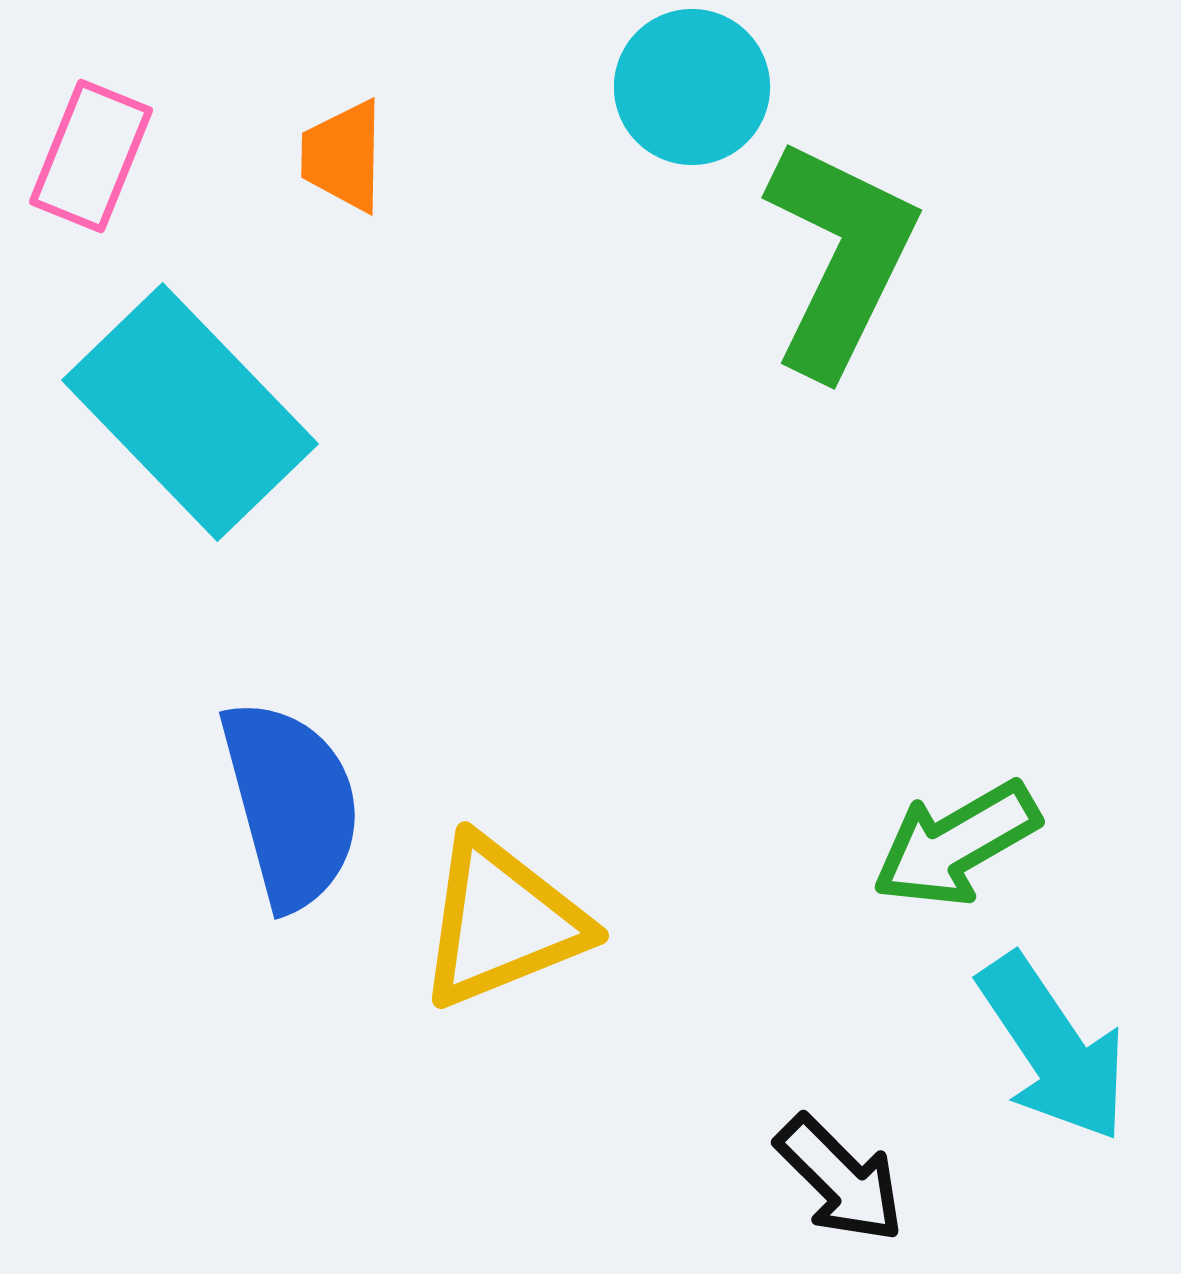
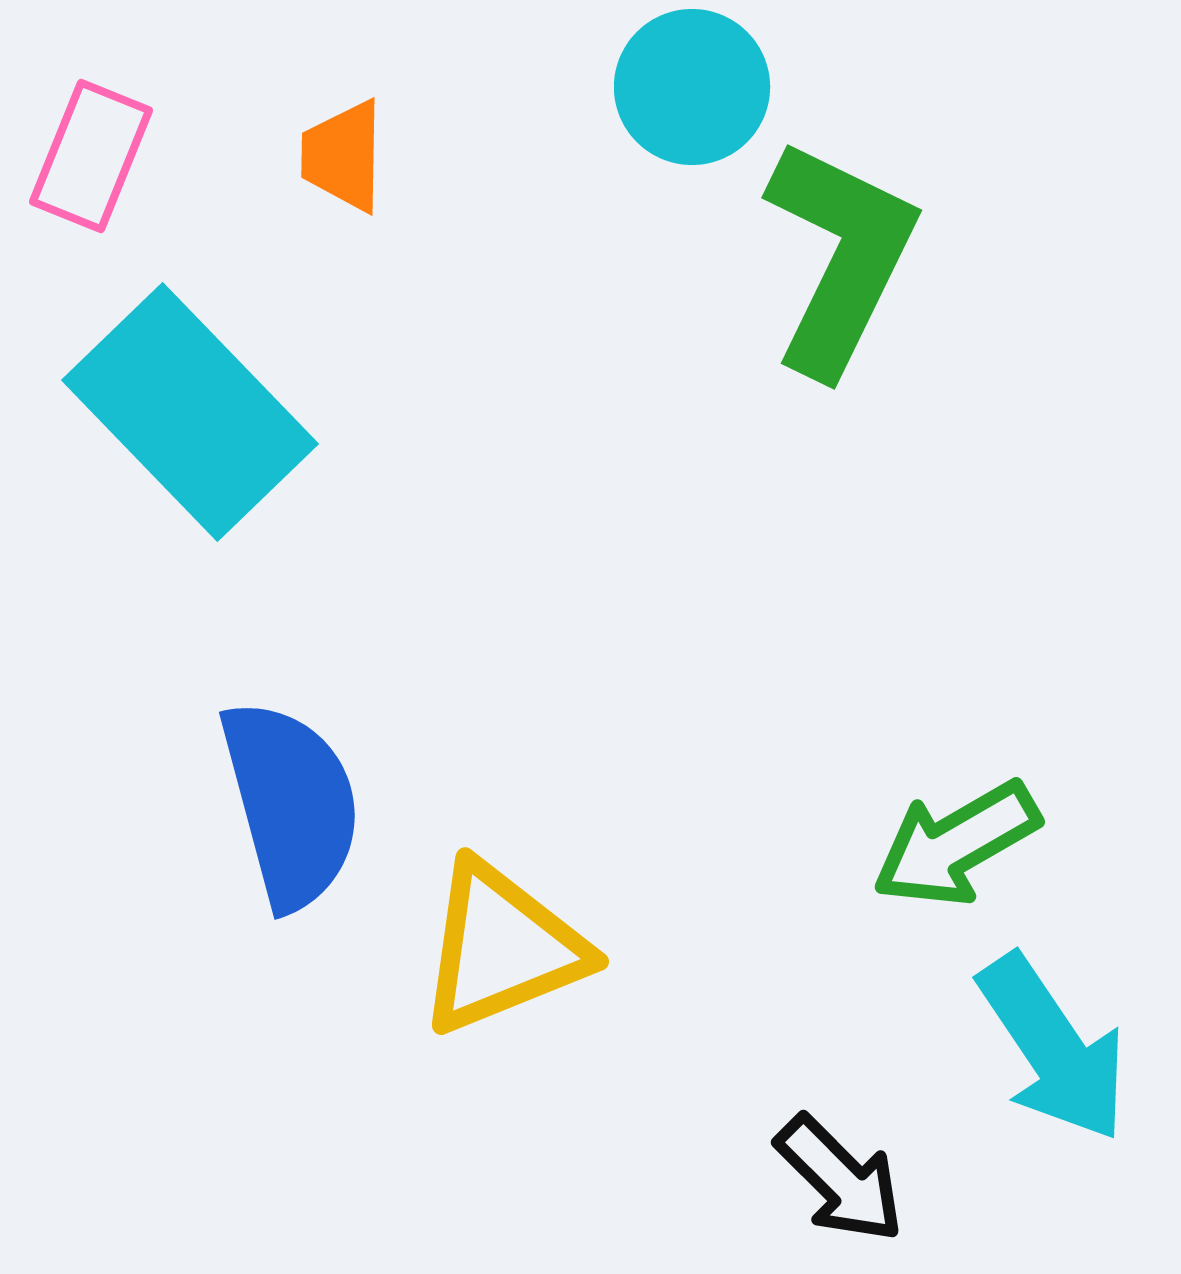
yellow triangle: moved 26 px down
